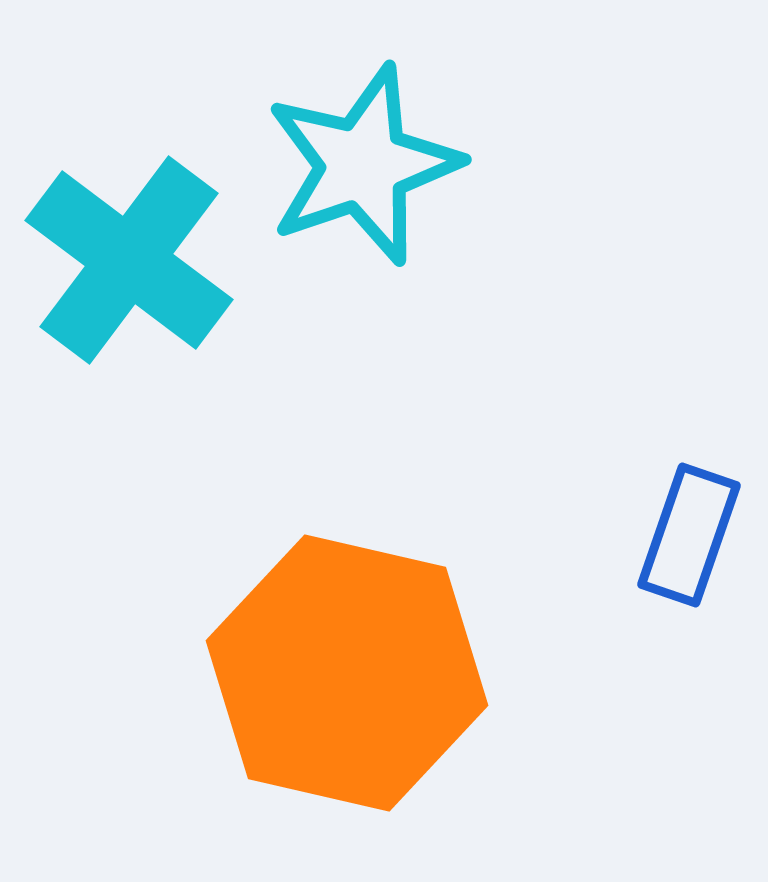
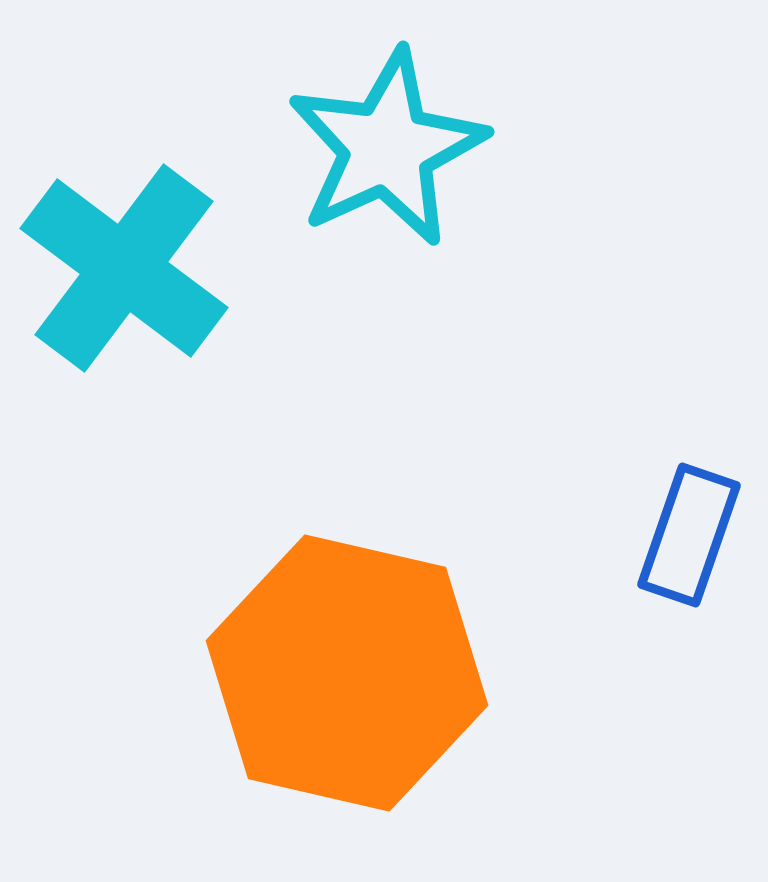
cyan star: moved 24 px right, 17 px up; rotated 6 degrees counterclockwise
cyan cross: moved 5 px left, 8 px down
